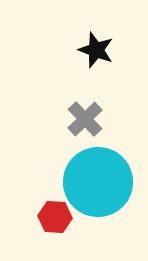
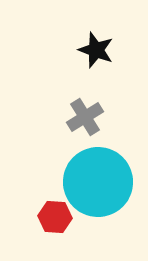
gray cross: moved 2 px up; rotated 12 degrees clockwise
